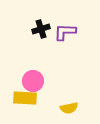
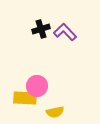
purple L-shape: rotated 45 degrees clockwise
pink circle: moved 4 px right, 5 px down
yellow semicircle: moved 14 px left, 4 px down
